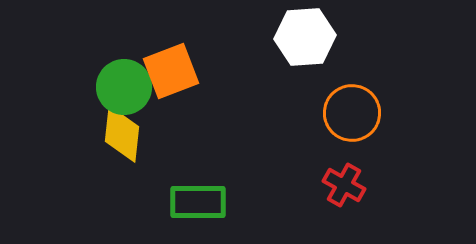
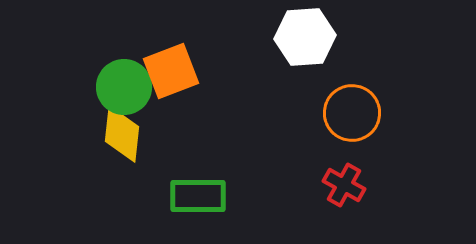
green rectangle: moved 6 px up
